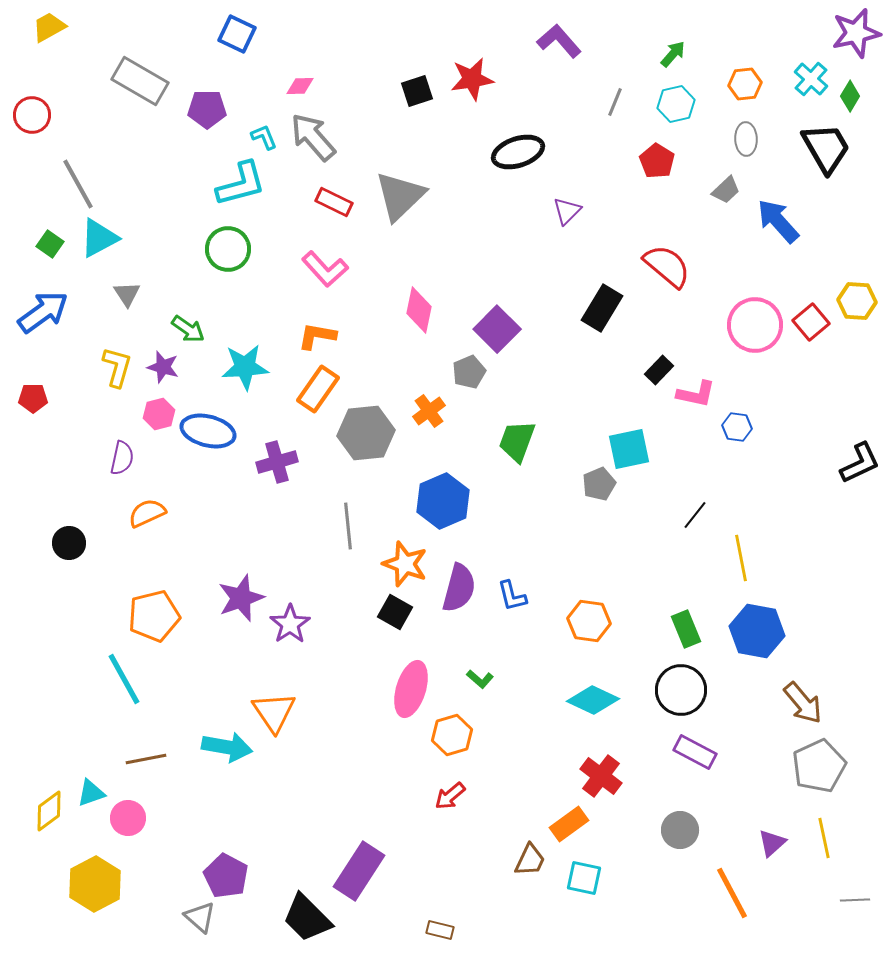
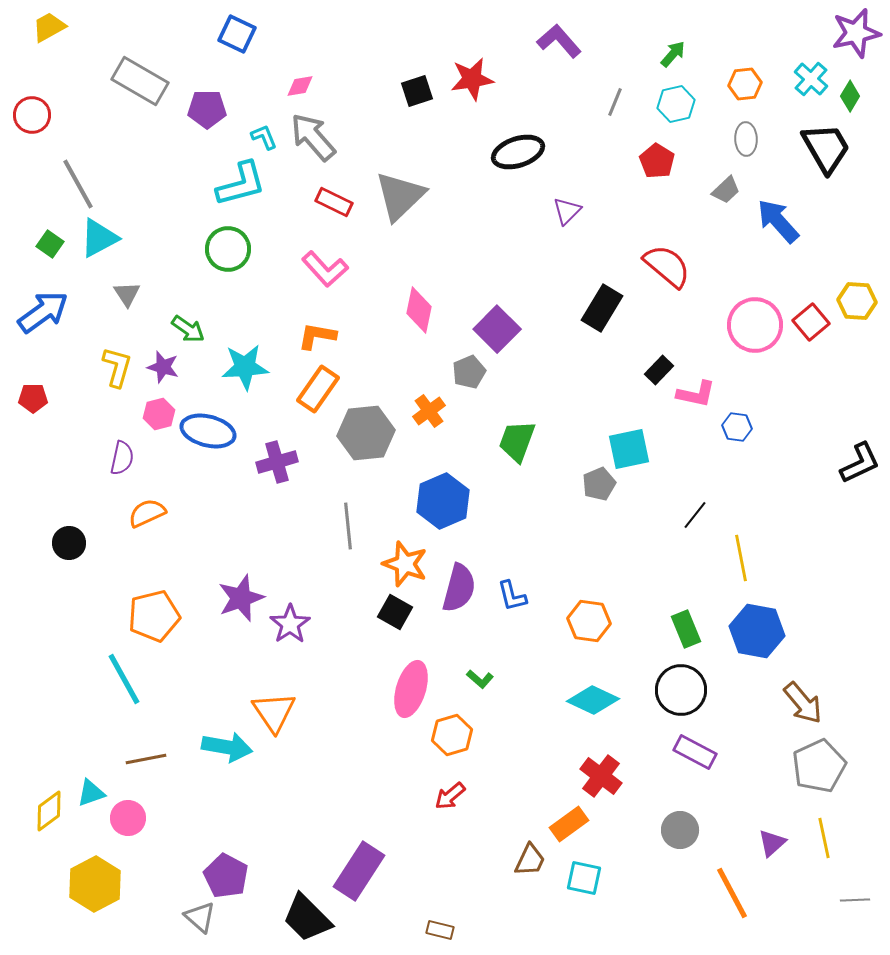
pink diamond at (300, 86): rotated 8 degrees counterclockwise
